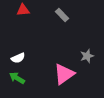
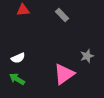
green arrow: moved 1 px down
